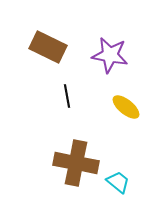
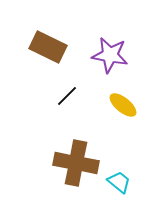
black line: rotated 55 degrees clockwise
yellow ellipse: moved 3 px left, 2 px up
cyan trapezoid: moved 1 px right
